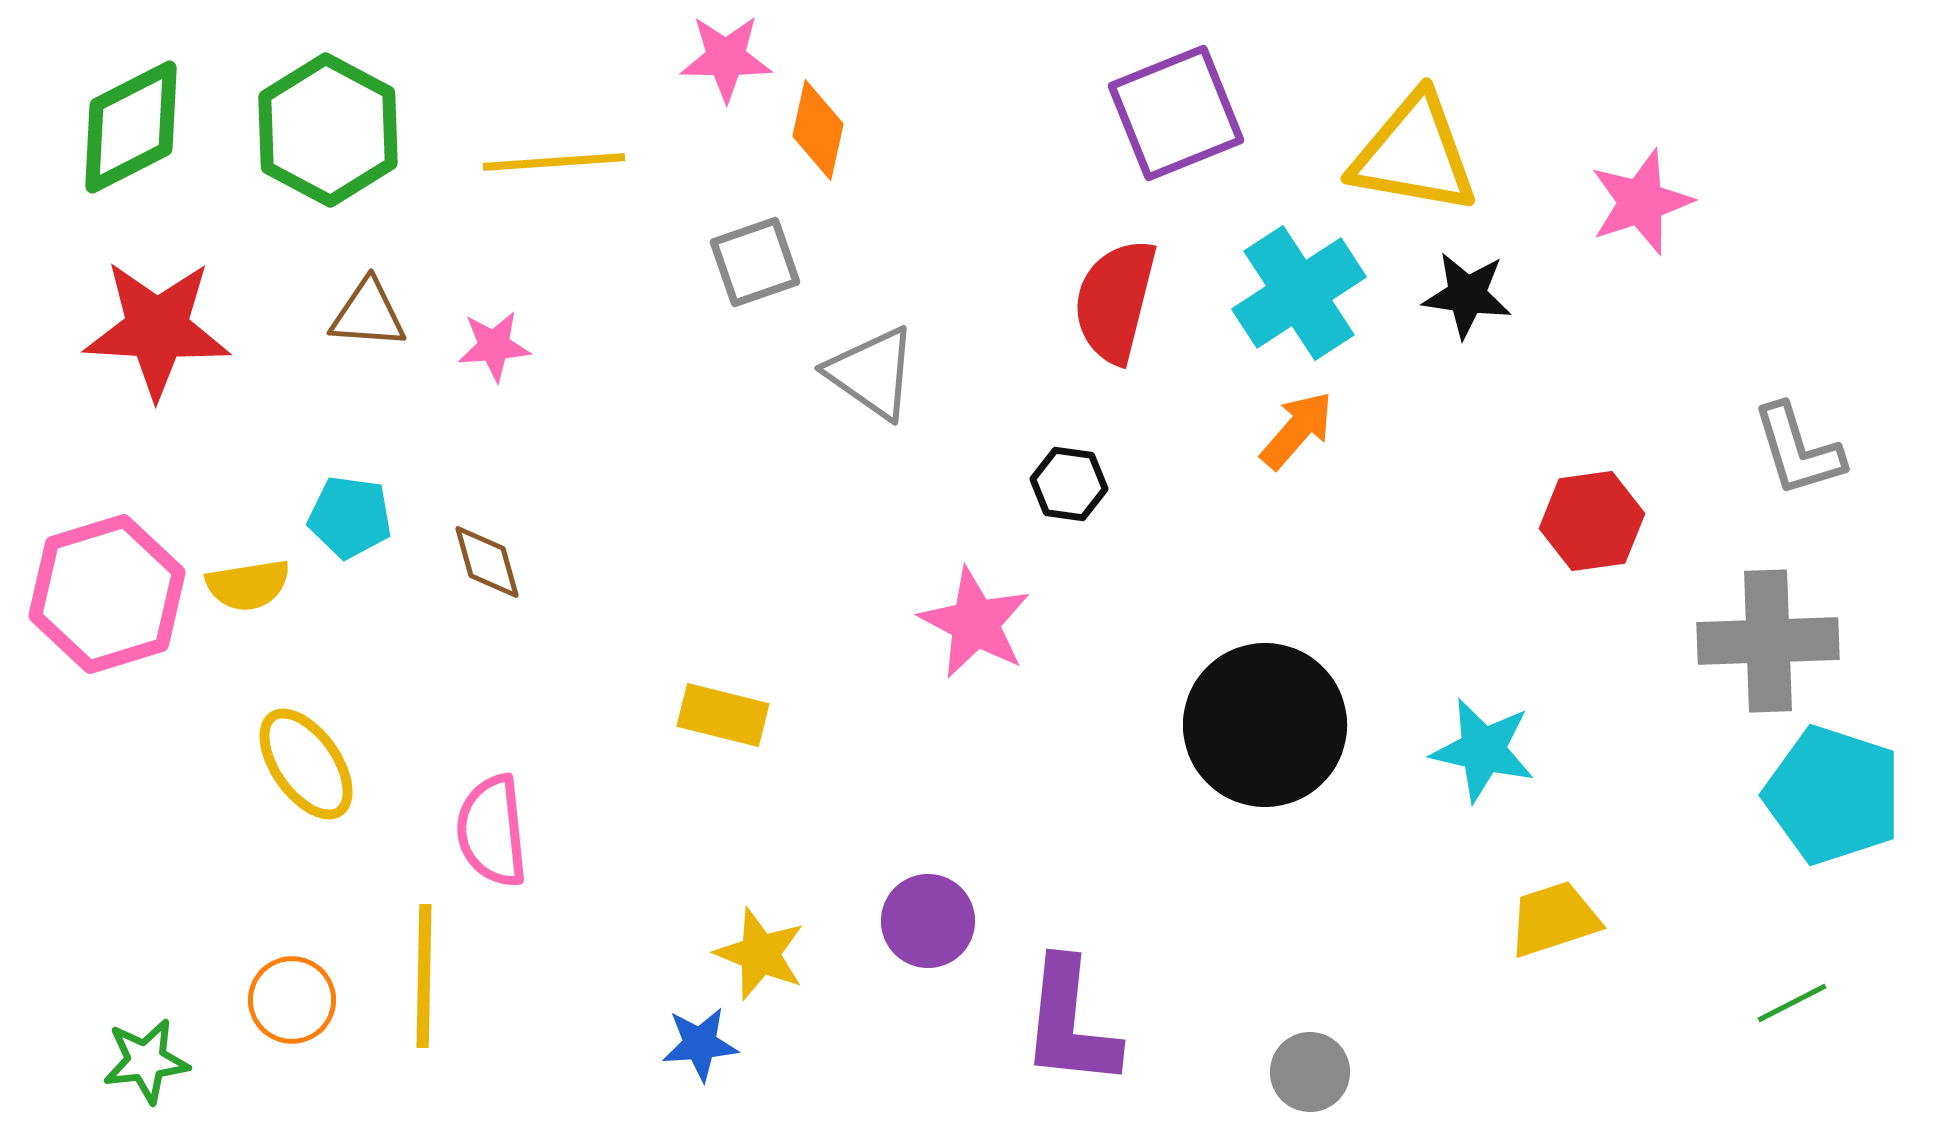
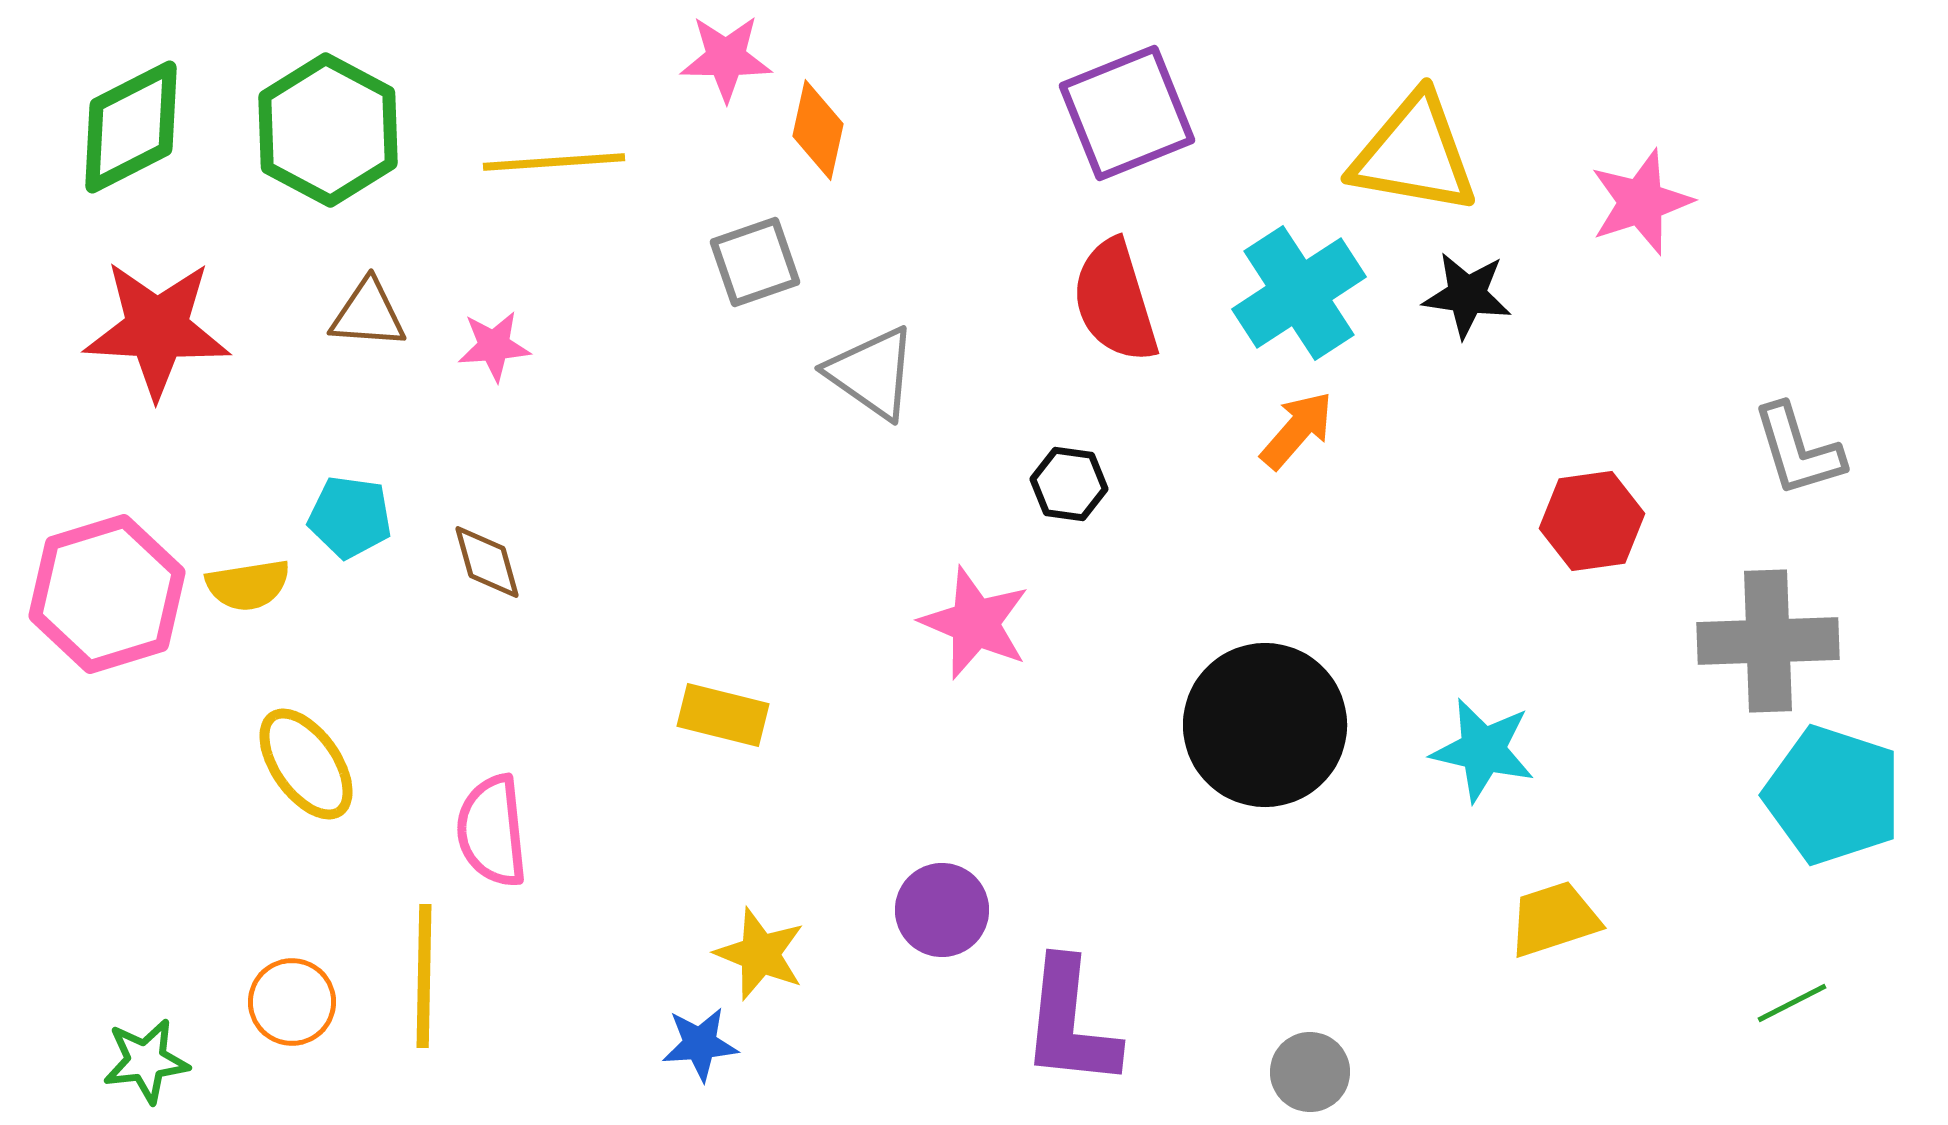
purple square at (1176, 113): moved 49 px left
red semicircle at (1115, 301): rotated 31 degrees counterclockwise
pink star at (975, 623): rotated 5 degrees counterclockwise
purple circle at (928, 921): moved 14 px right, 11 px up
orange circle at (292, 1000): moved 2 px down
